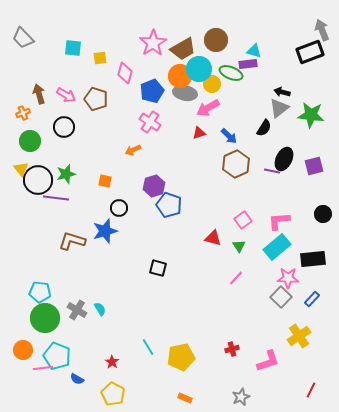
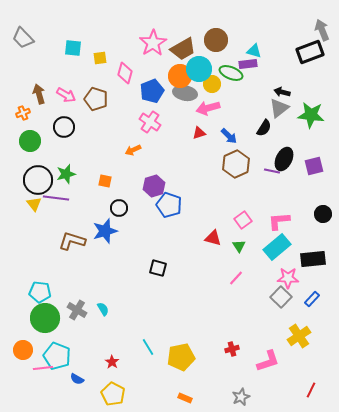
pink arrow at (208, 108): rotated 15 degrees clockwise
yellow triangle at (21, 169): moved 13 px right, 35 px down
cyan semicircle at (100, 309): moved 3 px right
